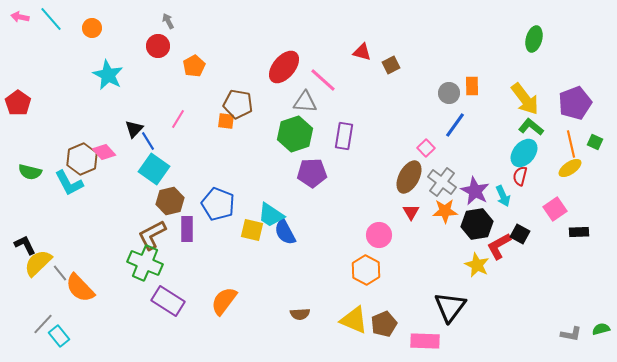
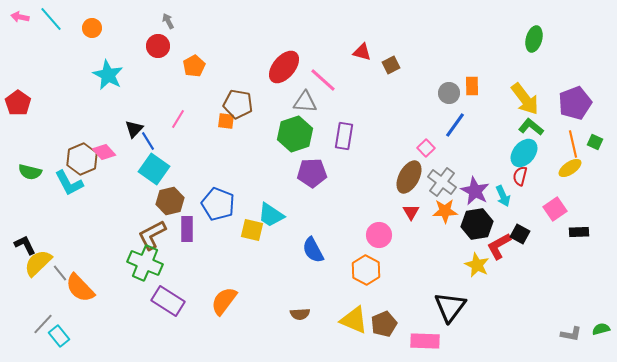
orange line at (571, 144): moved 2 px right
blue semicircle at (285, 232): moved 28 px right, 18 px down
